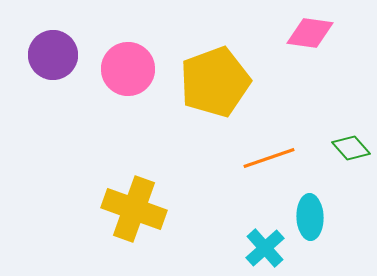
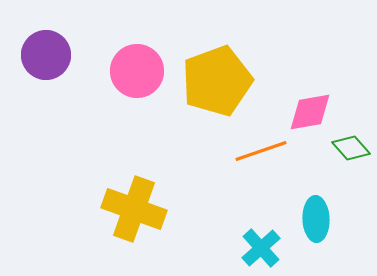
pink diamond: moved 79 px down; rotated 18 degrees counterclockwise
purple circle: moved 7 px left
pink circle: moved 9 px right, 2 px down
yellow pentagon: moved 2 px right, 1 px up
orange line: moved 8 px left, 7 px up
cyan ellipse: moved 6 px right, 2 px down
cyan cross: moved 4 px left
